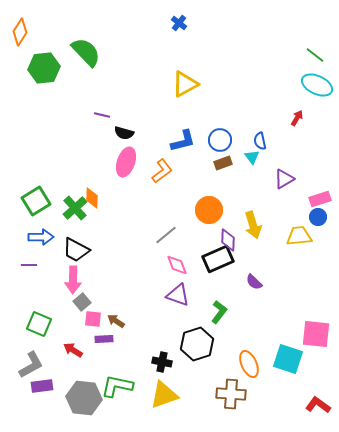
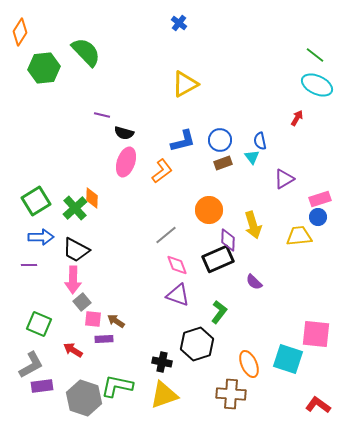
gray hexagon at (84, 398): rotated 12 degrees clockwise
